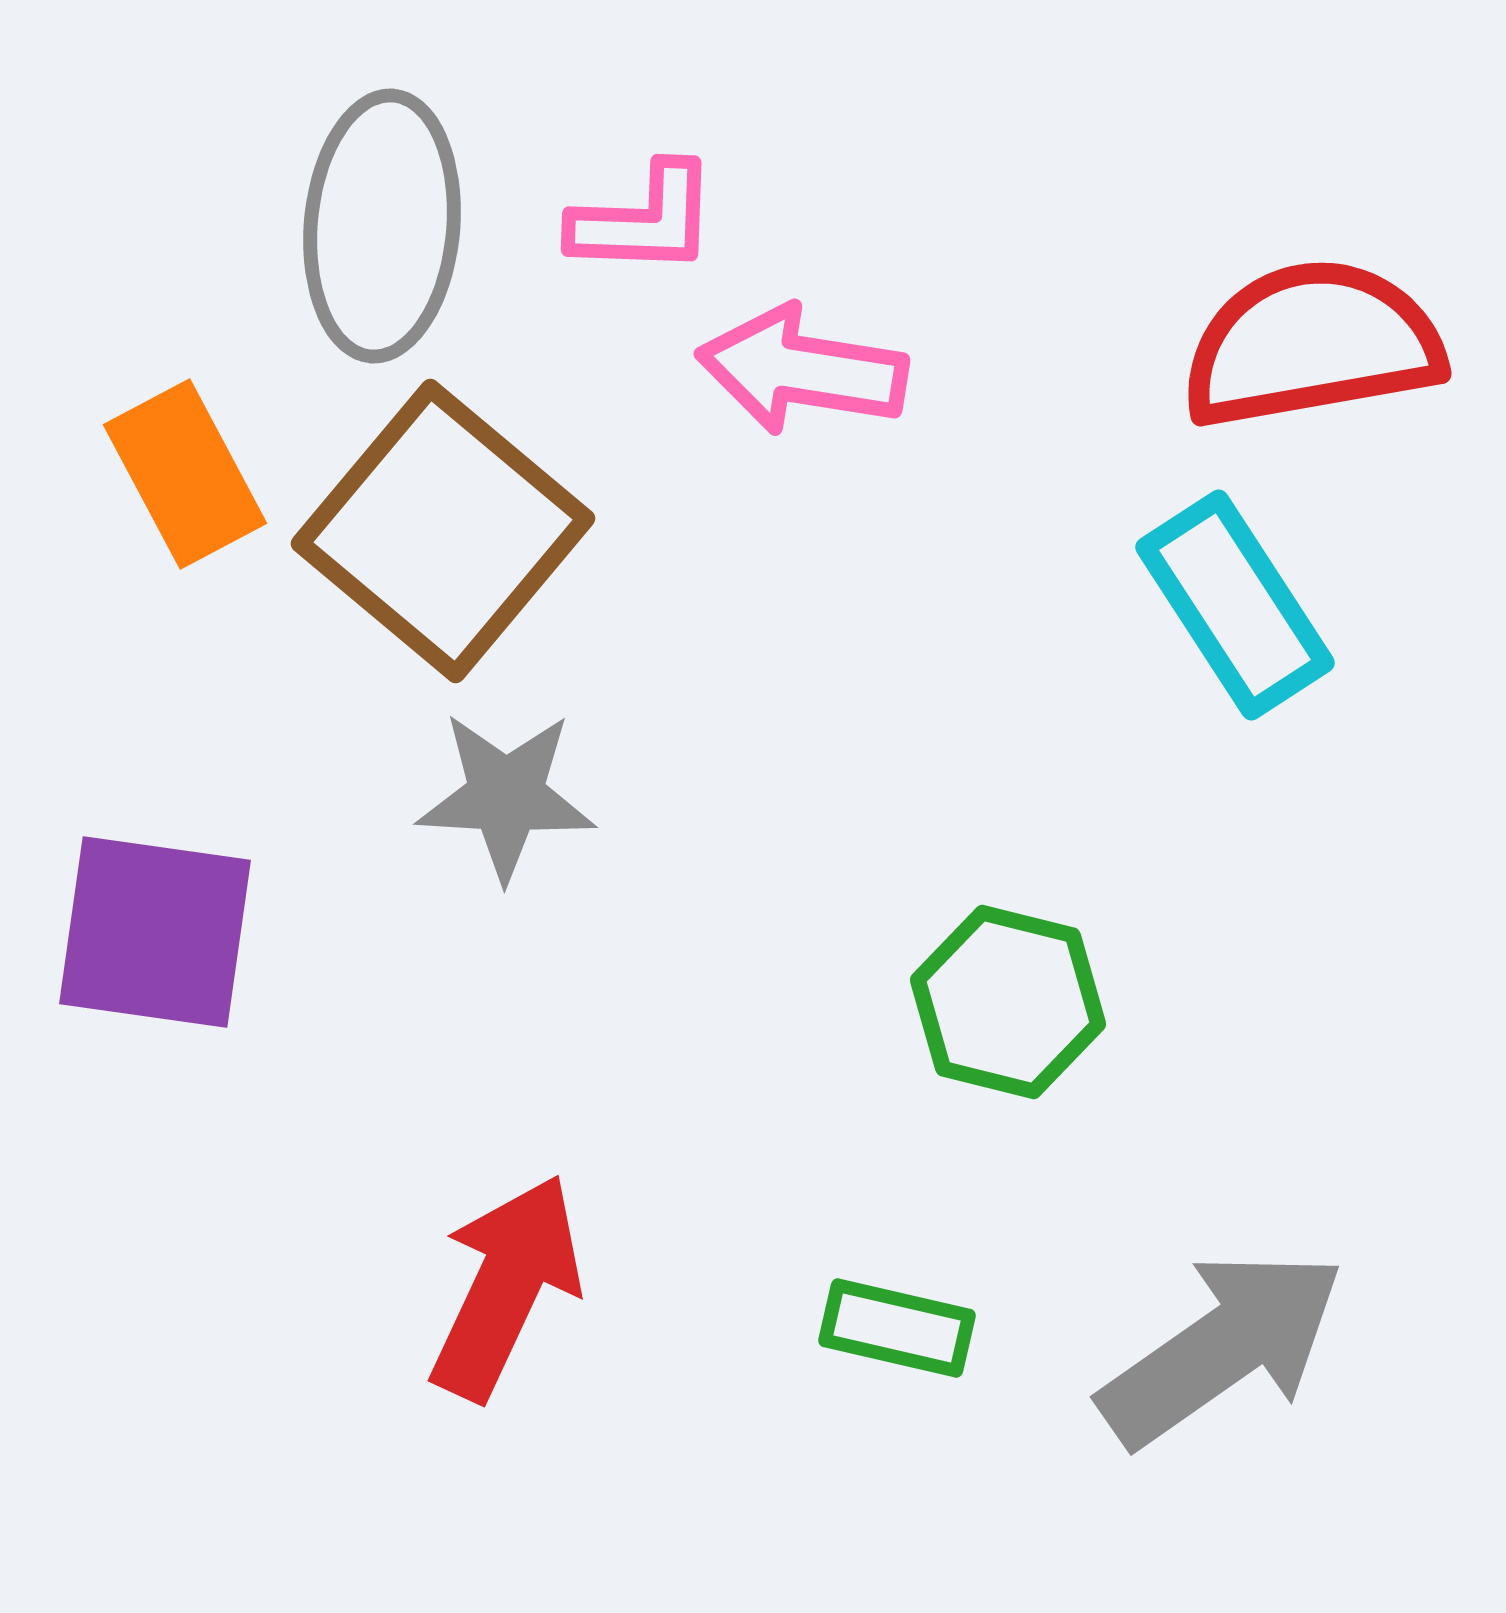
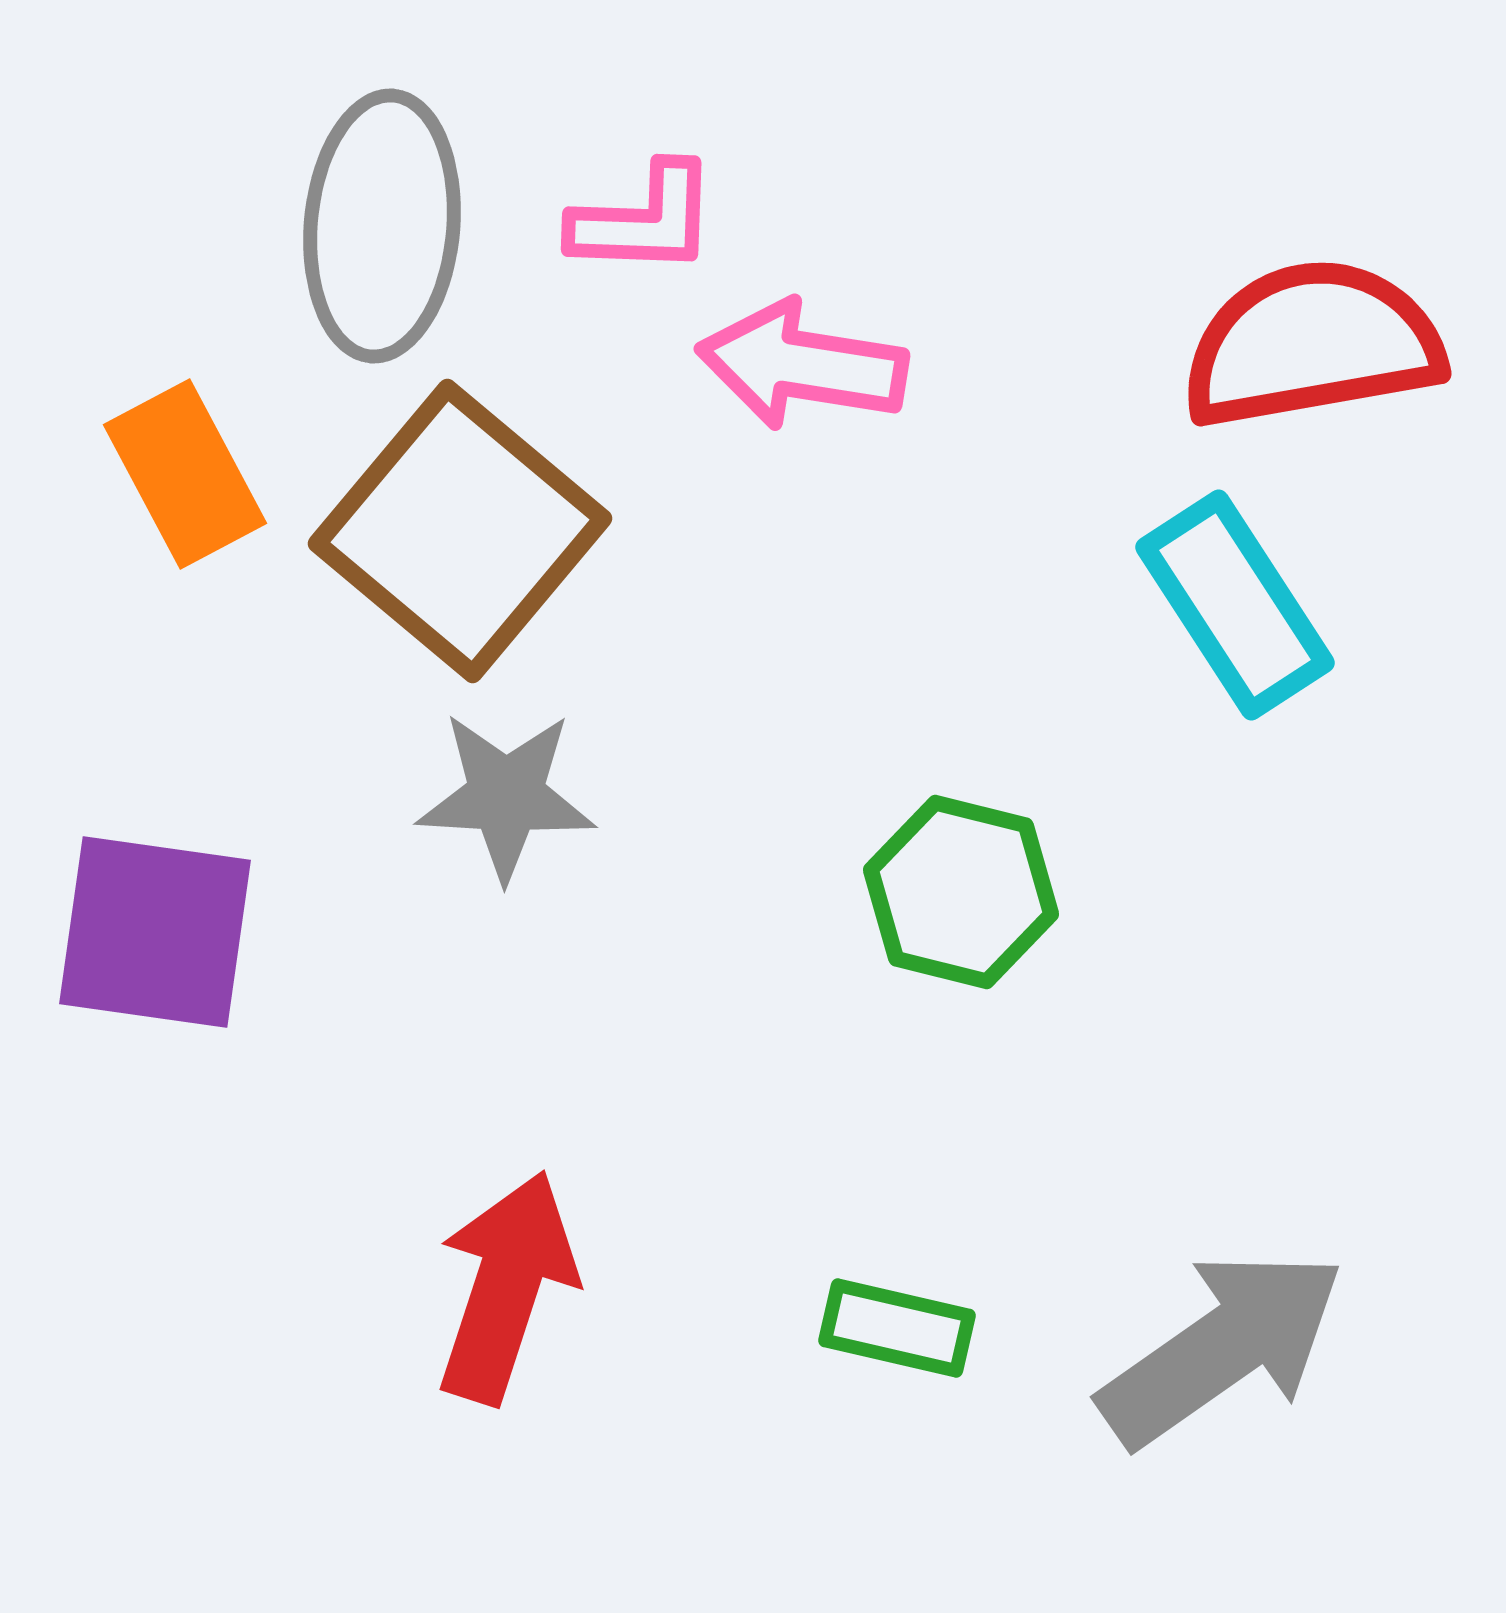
pink arrow: moved 5 px up
brown square: moved 17 px right
green hexagon: moved 47 px left, 110 px up
red arrow: rotated 7 degrees counterclockwise
